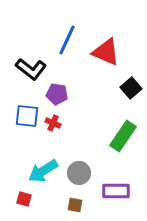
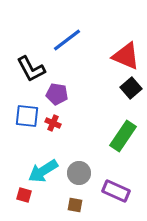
blue line: rotated 28 degrees clockwise
red triangle: moved 20 px right, 4 px down
black L-shape: rotated 24 degrees clockwise
purple rectangle: rotated 24 degrees clockwise
red square: moved 4 px up
